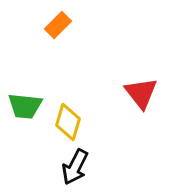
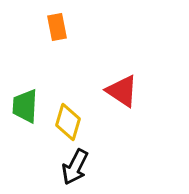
orange rectangle: moved 1 px left, 2 px down; rotated 56 degrees counterclockwise
red triangle: moved 19 px left, 2 px up; rotated 18 degrees counterclockwise
green trapezoid: rotated 87 degrees clockwise
